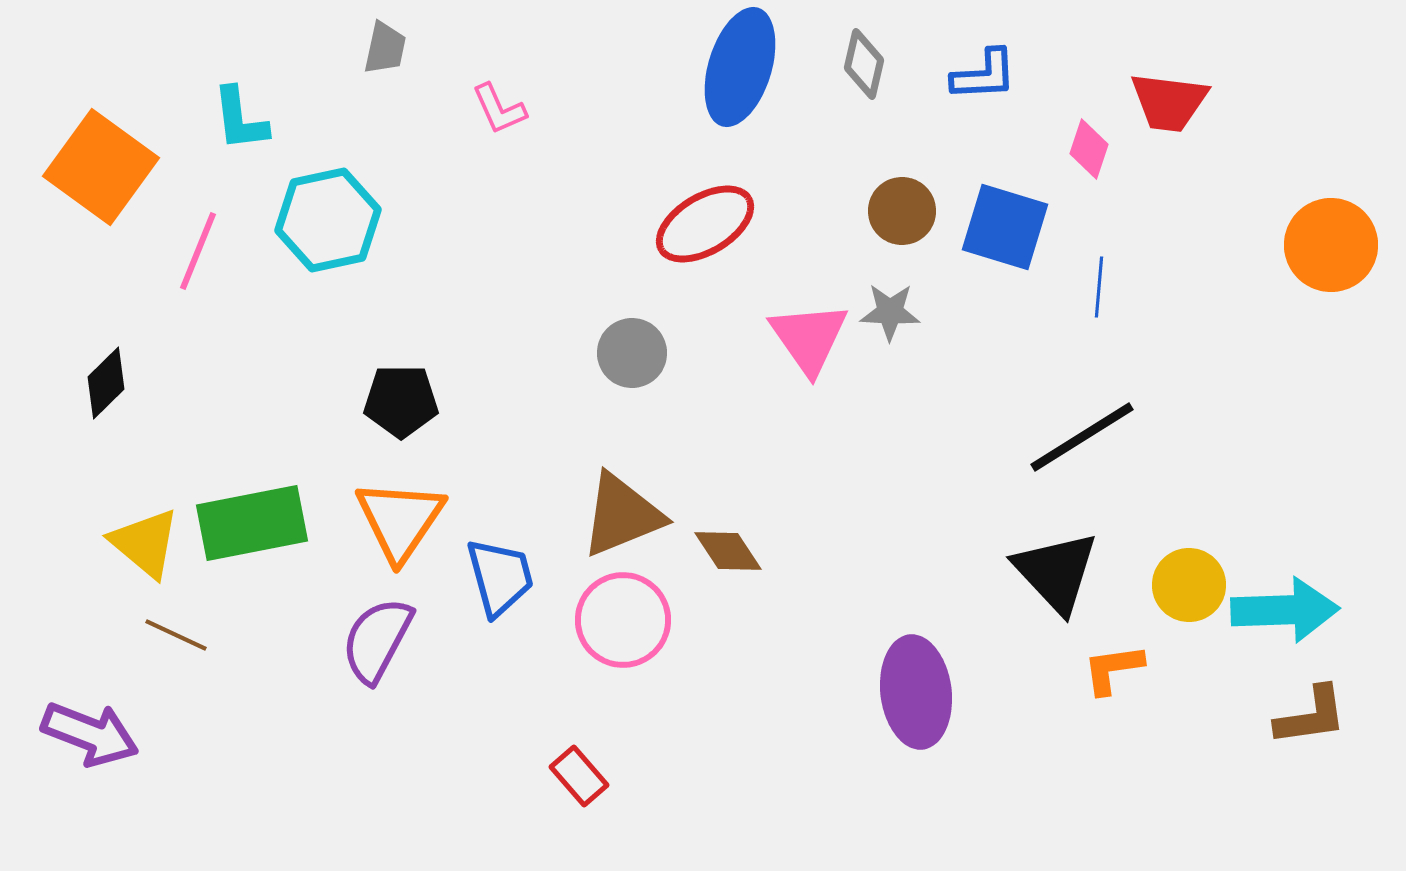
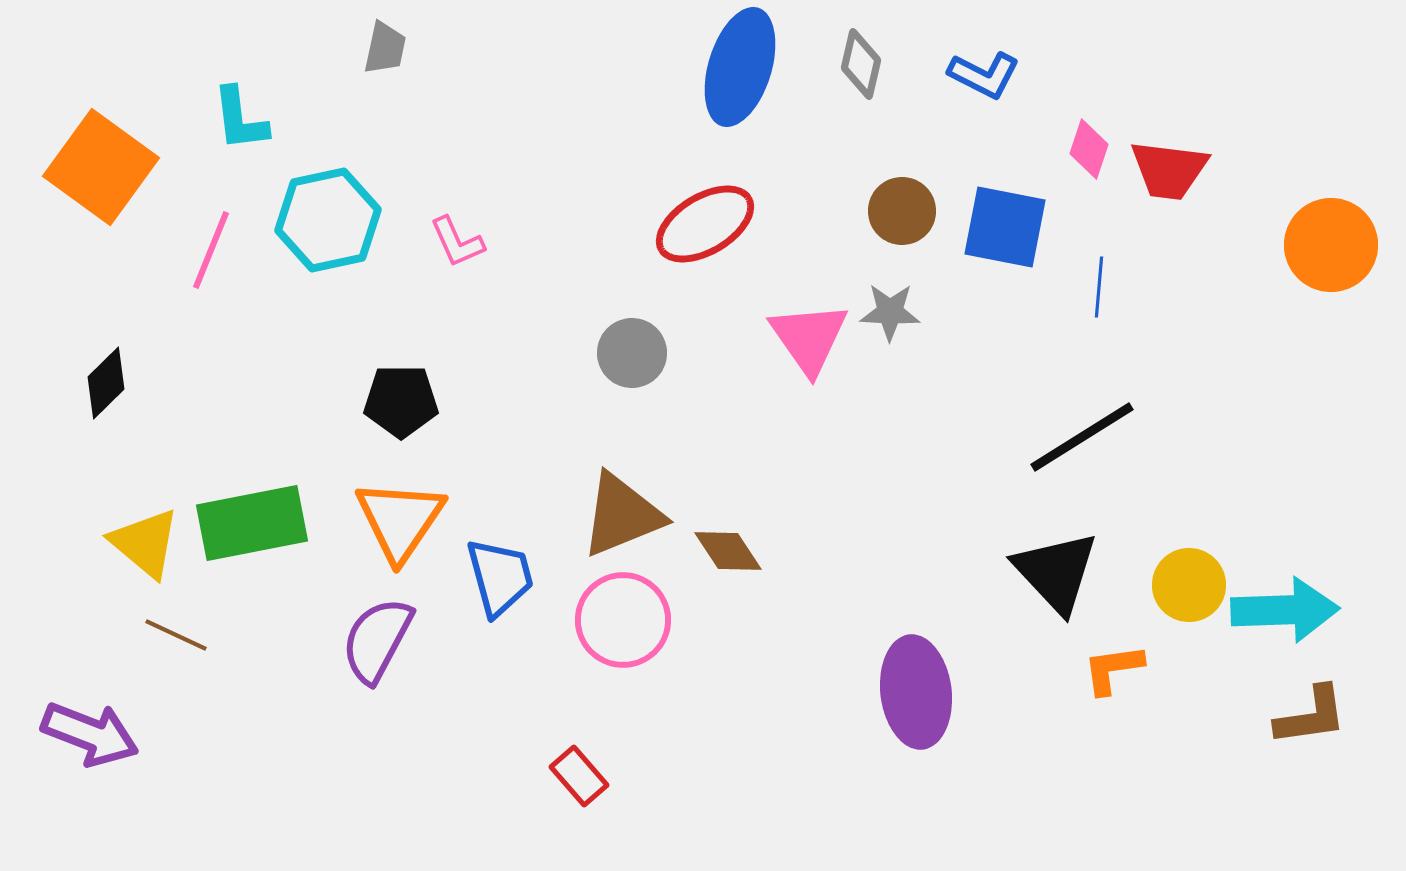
gray diamond: moved 3 px left
blue L-shape: rotated 30 degrees clockwise
red trapezoid: moved 68 px down
pink L-shape: moved 42 px left, 133 px down
blue square: rotated 6 degrees counterclockwise
pink line: moved 13 px right, 1 px up
